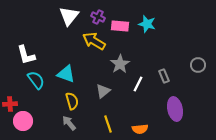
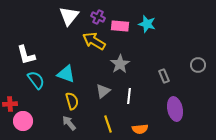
white line: moved 9 px left, 12 px down; rotated 21 degrees counterclockwise
